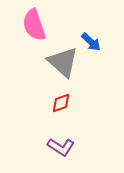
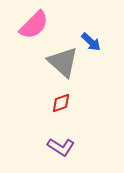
pink semicircle: rotated 116 degrees counterclockwise
